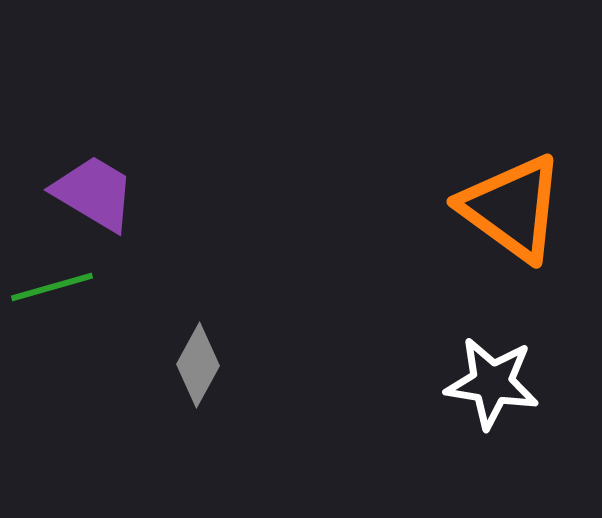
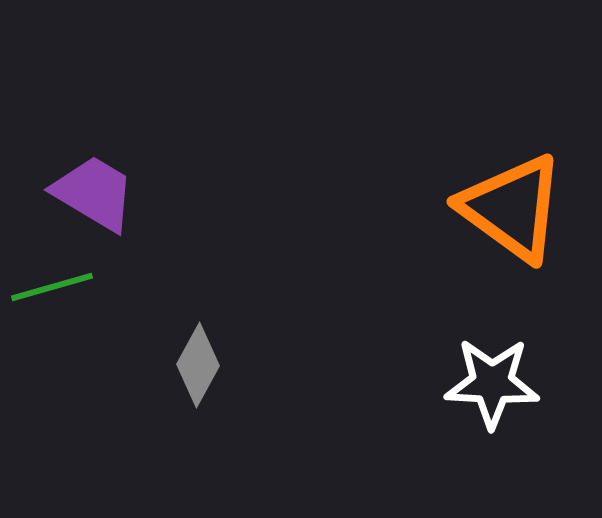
white star: rotated 6 degrees counterclockwise
